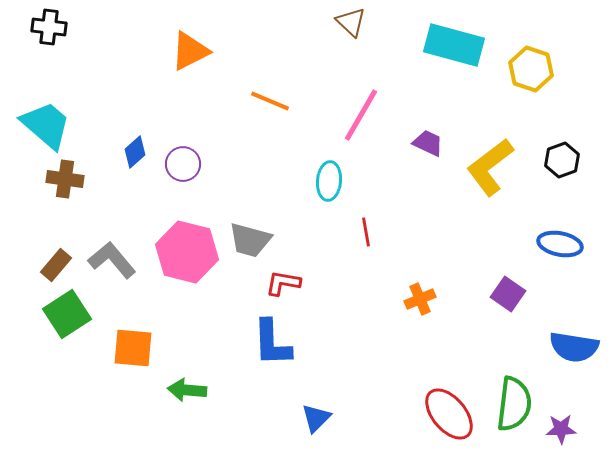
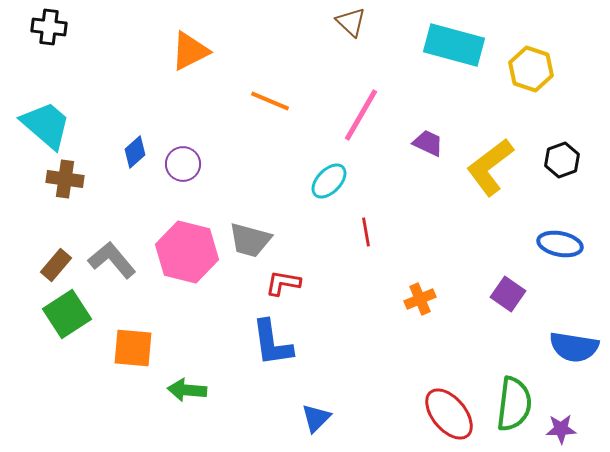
cyan ellipse: rotated 39 degrees clockwise
blue L-shape: rotated 6 degrees counterclockwise
